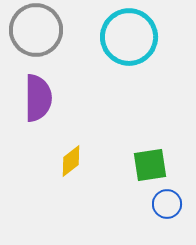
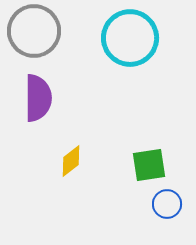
gray circle: moved 2 px left, 1 px down
cyan circle: moved 1 px right, 1 px down
green square: moved 1 px left
